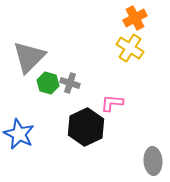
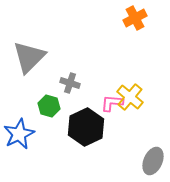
yellow cross: moved 49 px down; rotated 8 degrees clockwise
green hexagon: moved 1 px right, 23 px down
blue star: rotated 20 degrees clockwise
gray ellipse: rotated 28 degrees clockwise
